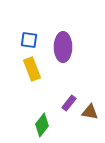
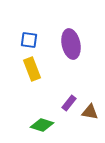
purple ellipse: moved 8 px right, 3 px up; rotated 12 degrees counterclockwise
green diamond: rotated 70 degrees clockwise
